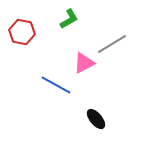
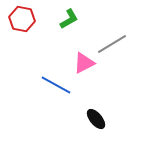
red hexagon: moved 13 px up
